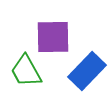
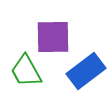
blue rectangle: moved 1 px left; rotated 9 degrees clockwise
